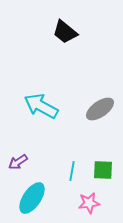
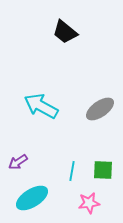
cyan ellipse: rotated 24 degrees clockwise
